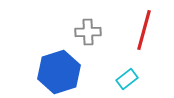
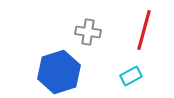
gray cross: rotated 10 degrees clockwise
cyan rectangle: moved 4 px right, 3 px up; rotated 10 degrees clockwise
